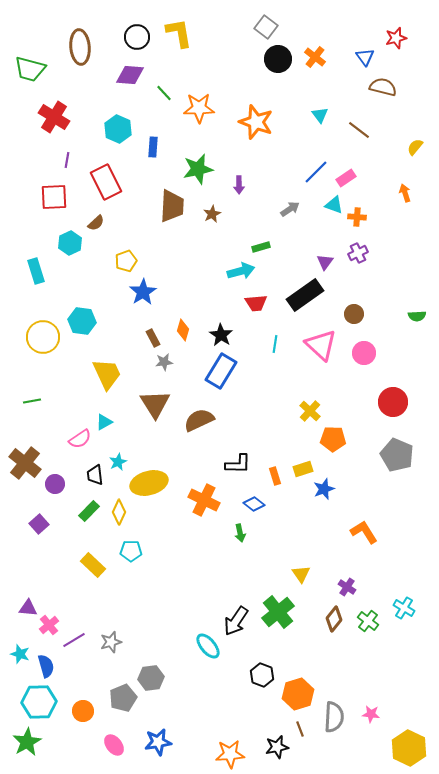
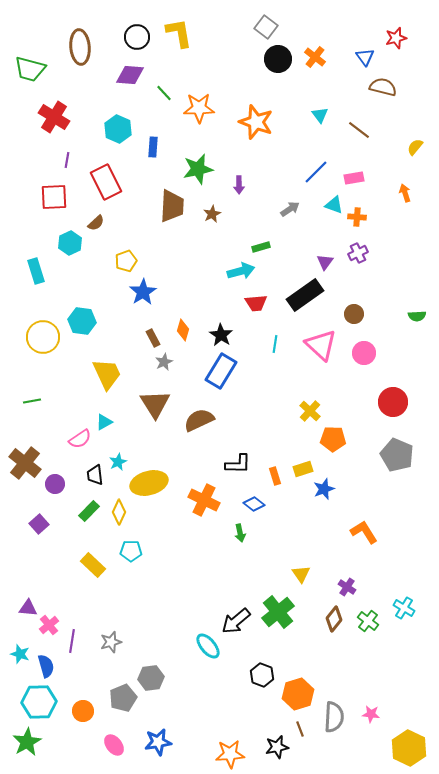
pink rectangle at (346, 178): moved 8 px right; rotated 24 degrees clockwise
gray star at (164, 362): rotated 18 degrees counterclockwise
black arrow at (236, 621): rotated 16 degrees clockwise
purple line at (74, 640): moved 2 px left, 1 px down; rotated 50 degrees counterclockwise
